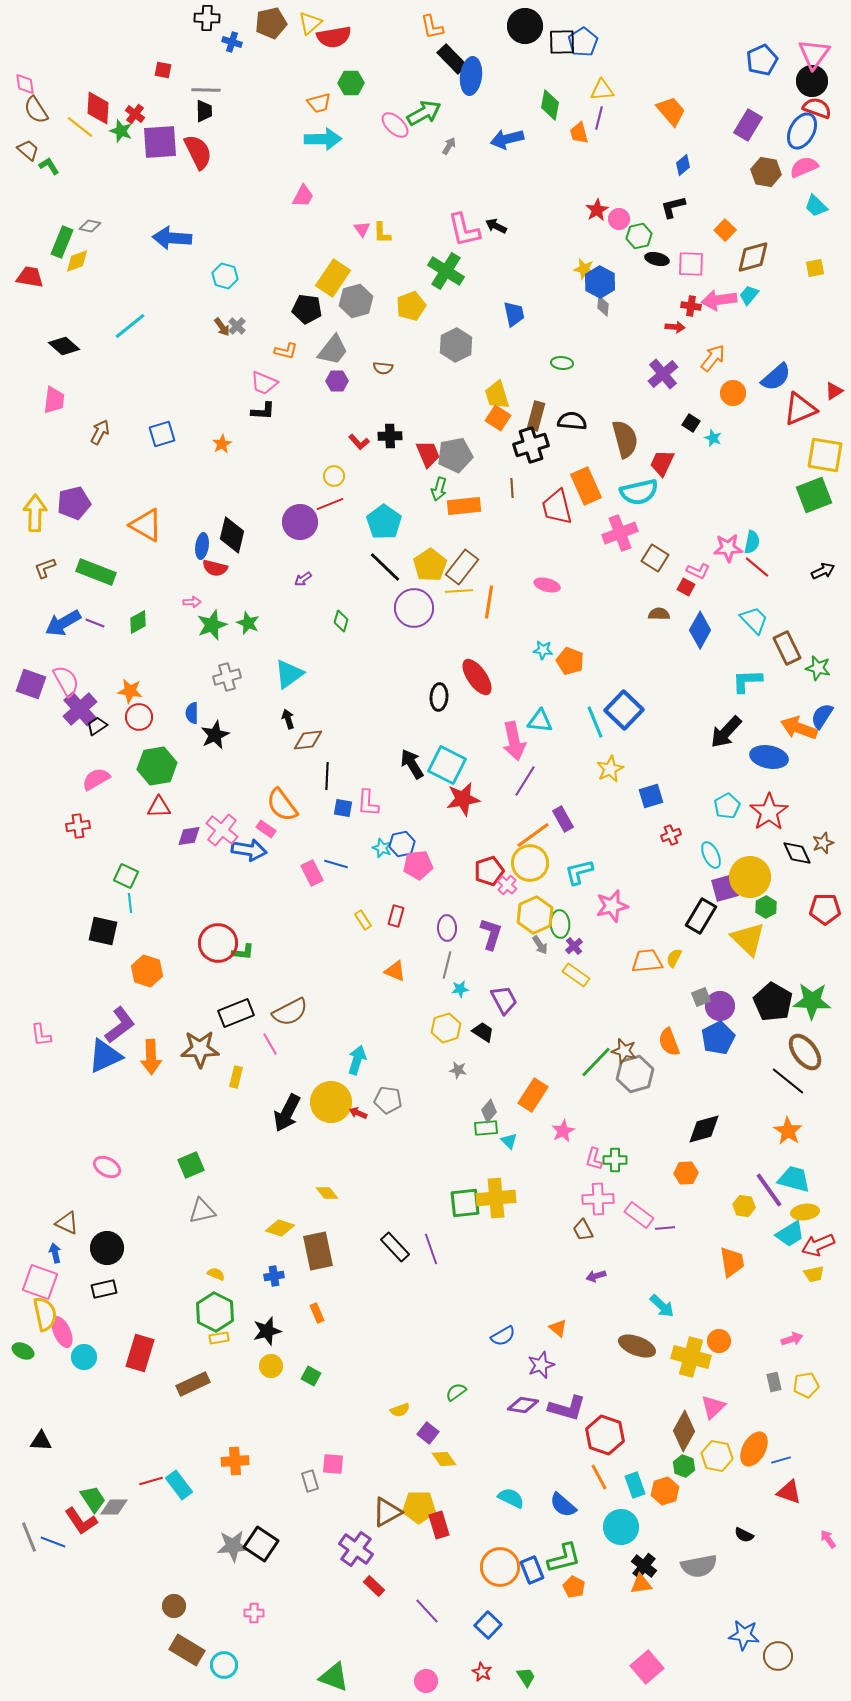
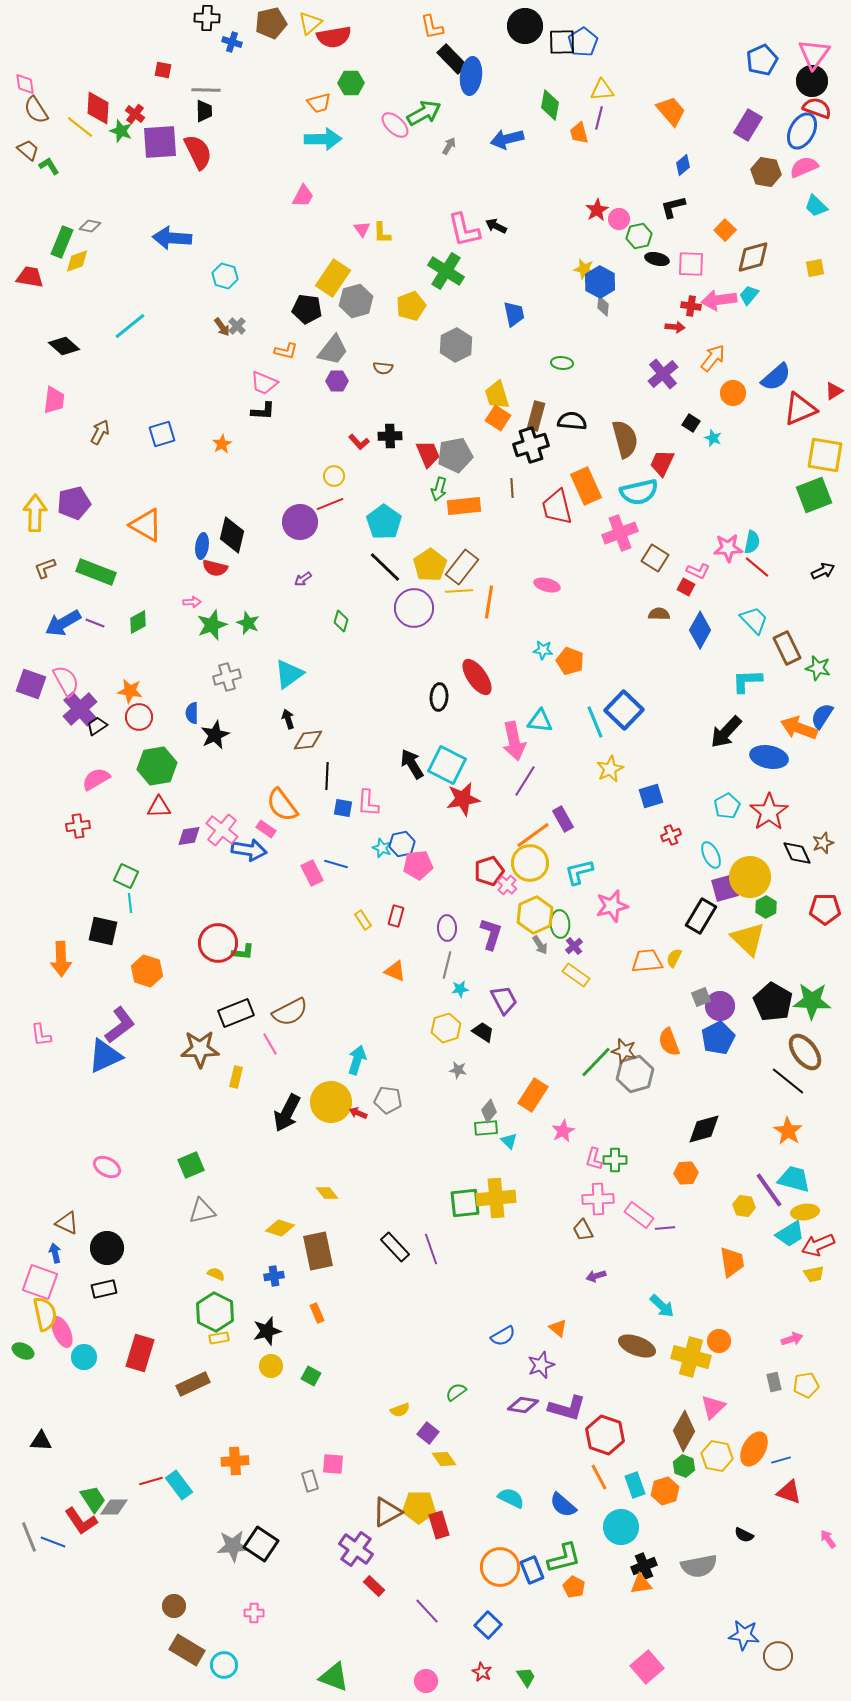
orange arrow at (151, 1057): moved 90 px left, 98 px up
black cross at (644, 1566): rotated 30 degrees clockwise
